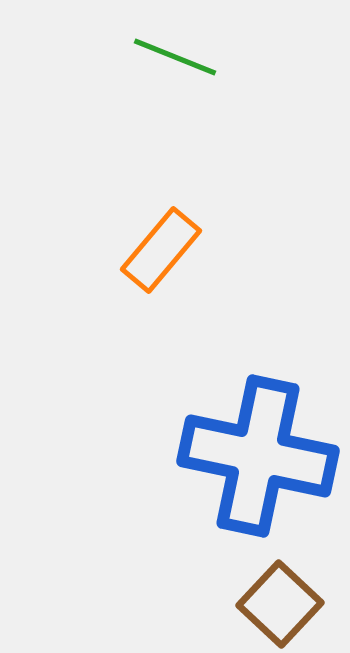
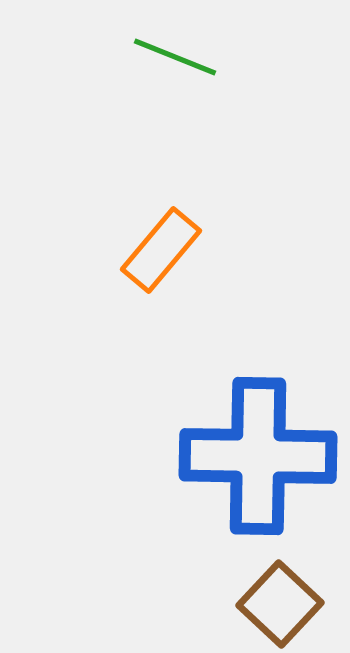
blue cross: rotated 11 degrees counterclockwise
